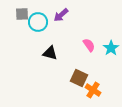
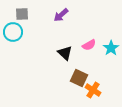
cyan circle: moved 25 px left, 10 px down
pink semicircle: rotated 96 degrees clockwise
black triangle: moved 15 px right; rotated 28 degrees clockwise
